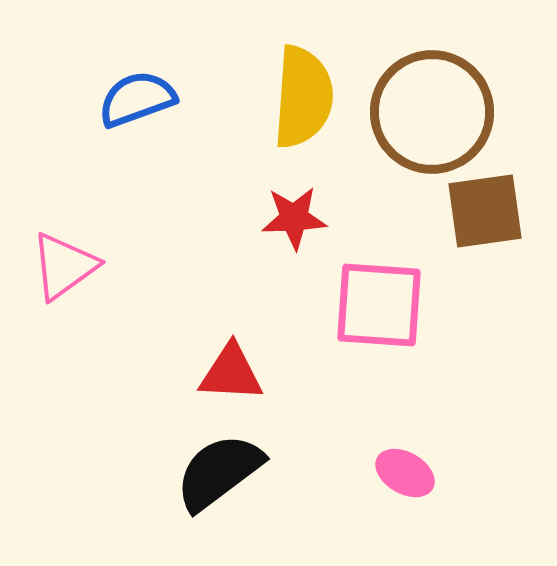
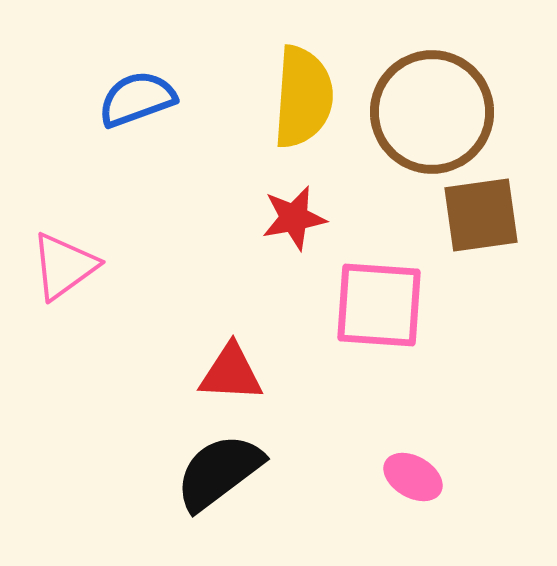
brown square: moved 4 px left, 4 px down
red star: rotated 8 degrees counterclockwise
pink ellipse: moved 8 px right, 4 px down
